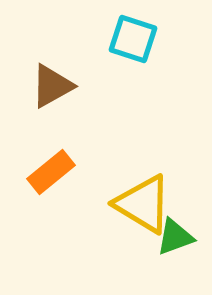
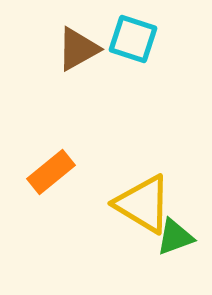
brown triangle: moved 26 px right, 37 px up
